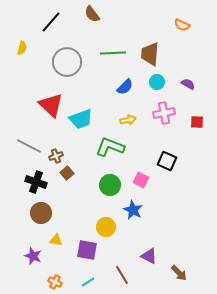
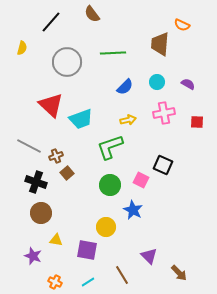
brown trapezoid: moved 10 px right, 10 px up
green L-shape: rotated 40 degrees counterclockwise
black square: moved 4 px left, 4 px down
purple triangle: rotated 18 degrees clockwise
